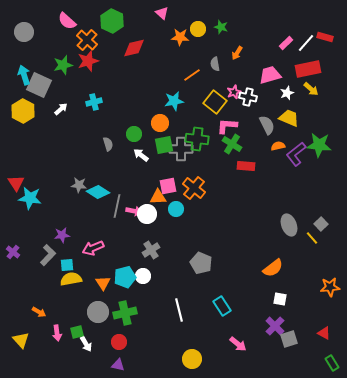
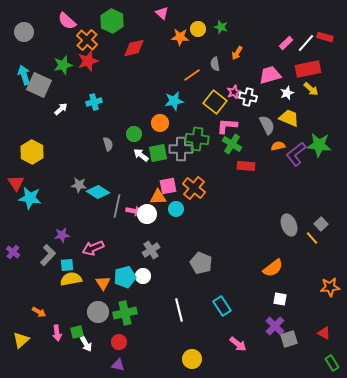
yellow hexagon at (23, 111): moved 9 px right, 41 px down
green square at (164, 145): moved 6 px left, 8 px down
yellow triangle at (21, 340): rotated 30 degrees clockwise
